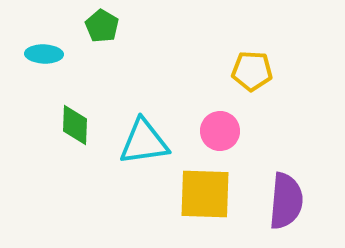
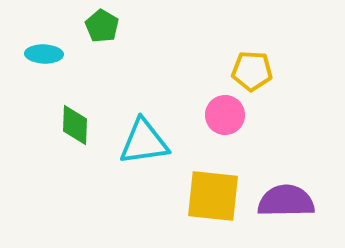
pink circle: moved 5 px right, 16 px up
yellow square: moved 8 px right, 2 px down; rotated 4 degrees clockwise
purple semicircle: rotated 96 degrees counterclockwise
